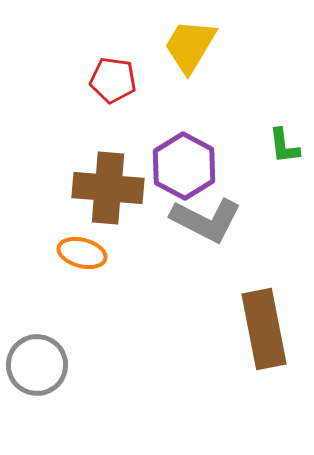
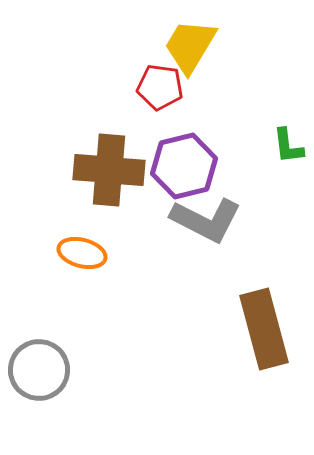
red pentagon: moved 47 px right, 7 px down
green L-shape: moved 4 px right
purple hexagon: rotated 18 degrees clockwise
brown cross: moved 1 px right, 18 px up
brown rectangle: rotated 4 degrees counterclockwise
gray circle: moved 2 px right, 5 px down
